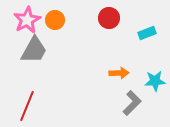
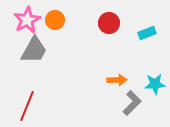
red circle: moved 5 px down
orange arrow: moved 2 px left, 7 px down
cyan star: moved 3 px down
